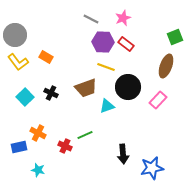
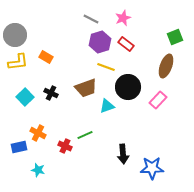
purple hexagon: moved 3 px left; rotated 20 degrees counterclockwise
yellow L-shape: rotated 60 degrees counterclockwise
blue star: rotated 10 degrees clockwise
